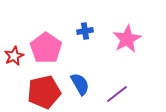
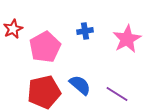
pink pentagon: moved 1 px left, 1 px up; rotated 8 degrees clockwise
red star: moved 1 px left, 27 px up
blue semicircle: moved 1 px down; rotated 20 degrees counterclockwise
purple line: rotated 70 degrees clockwise
